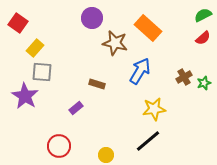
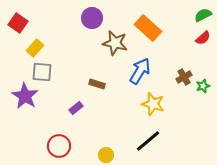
green star: moved 1 px left, 3 px down
yellow star: moved 1 px left, 5 px up; rotated 25 degrees clockwise
